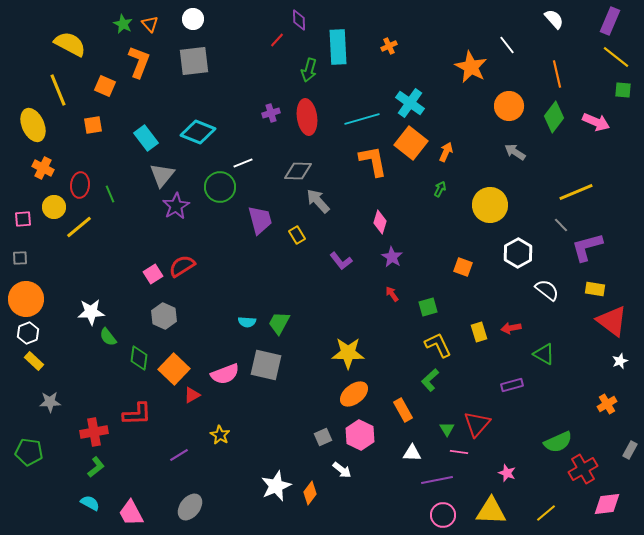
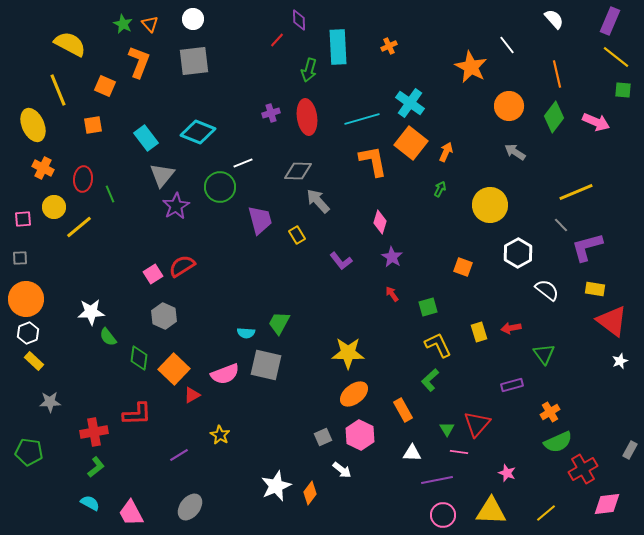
red ellipse at (80, 185): moved 3 px right, 6 px up
cyan semicircle at (247, 322): moved 1 px left, 11 px down
green triangle at (544, 354): rotated 25 degrees clockwise
orange cross at (607, 404): moved 57 px left, 8 px down
